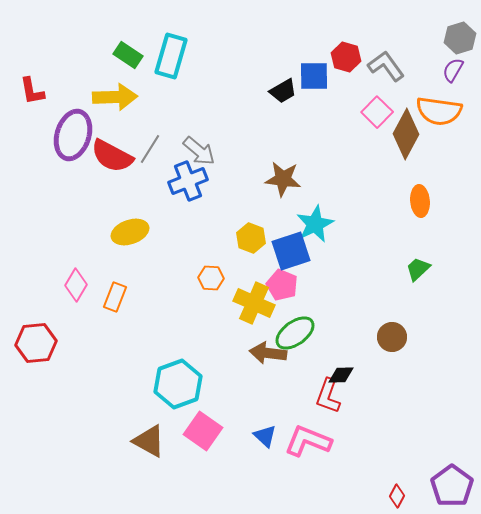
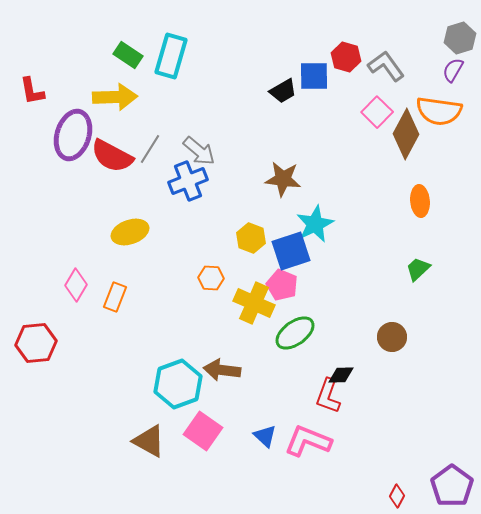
brown arrow at (268, 353): moved 46 px left, 17 px down
